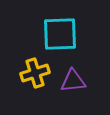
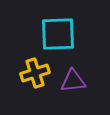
cyan square: moved 2 px left
